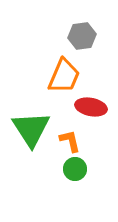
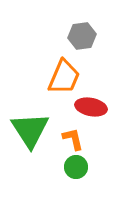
orange trapezoid: moved 1 px down
green triangle: moved 1 px left, 1 px down
orange L-shape: moved 3 px right, 2 px up
green circle: moved 1 px right, 2 px up
